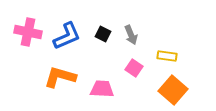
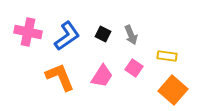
blue L-shape: rotated 12 degrees counterclockwise
orange L-shape: rotated 52 degrees clockwise
pink trapezoid: moved 13 px up; rotated 120 degrees clockwise
